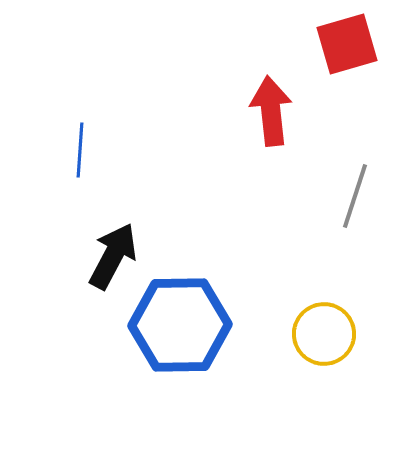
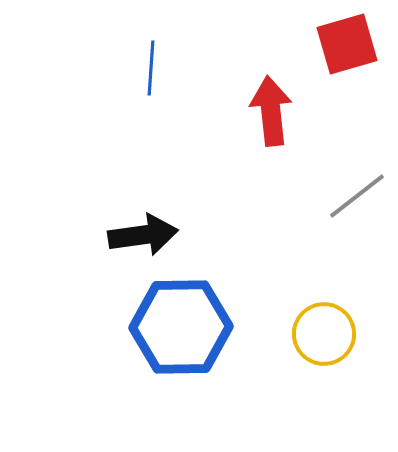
blue line: moved 71 px right, 82 px up
gray line: moved 2 px right; rotated 34 degrees clockwise
black arrow: moved 30 px right, 21 px up; rotated 54 degrees clockwise
blue hexagon: moved 1 px right, 2 px down
